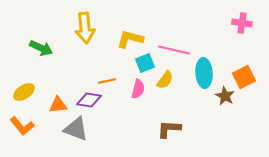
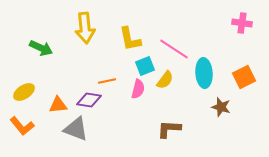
yellow L-shape: rotated 116 degrees counterclockwise
pink line: moved 1 px up; rotated 20 degrees clockwise
cyan square: moved 3 px down
brown star: moved 4 px left, 11 px down; rotated 12 degrees counterclockwise
